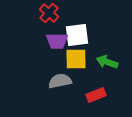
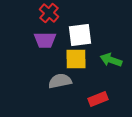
white square: moved 3 px right
purple trapezoid: moved 12 px left, 1 px up
green arrow: moved 4 px right, 2 px up
red rectangle: moved 2 px right, 4 px down
